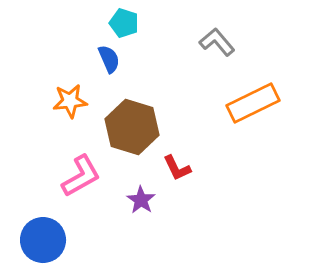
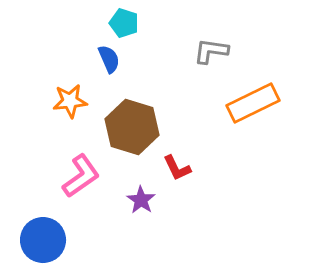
gray L-shape: moved 6 px left, 9 px down; rotated 42 degrees counterclockwise
pink L-shape: rotated 6 degrees counterclockwise
